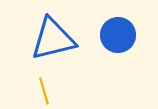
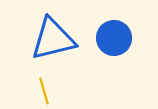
blue circle: moved 4 px left, 3 px down
